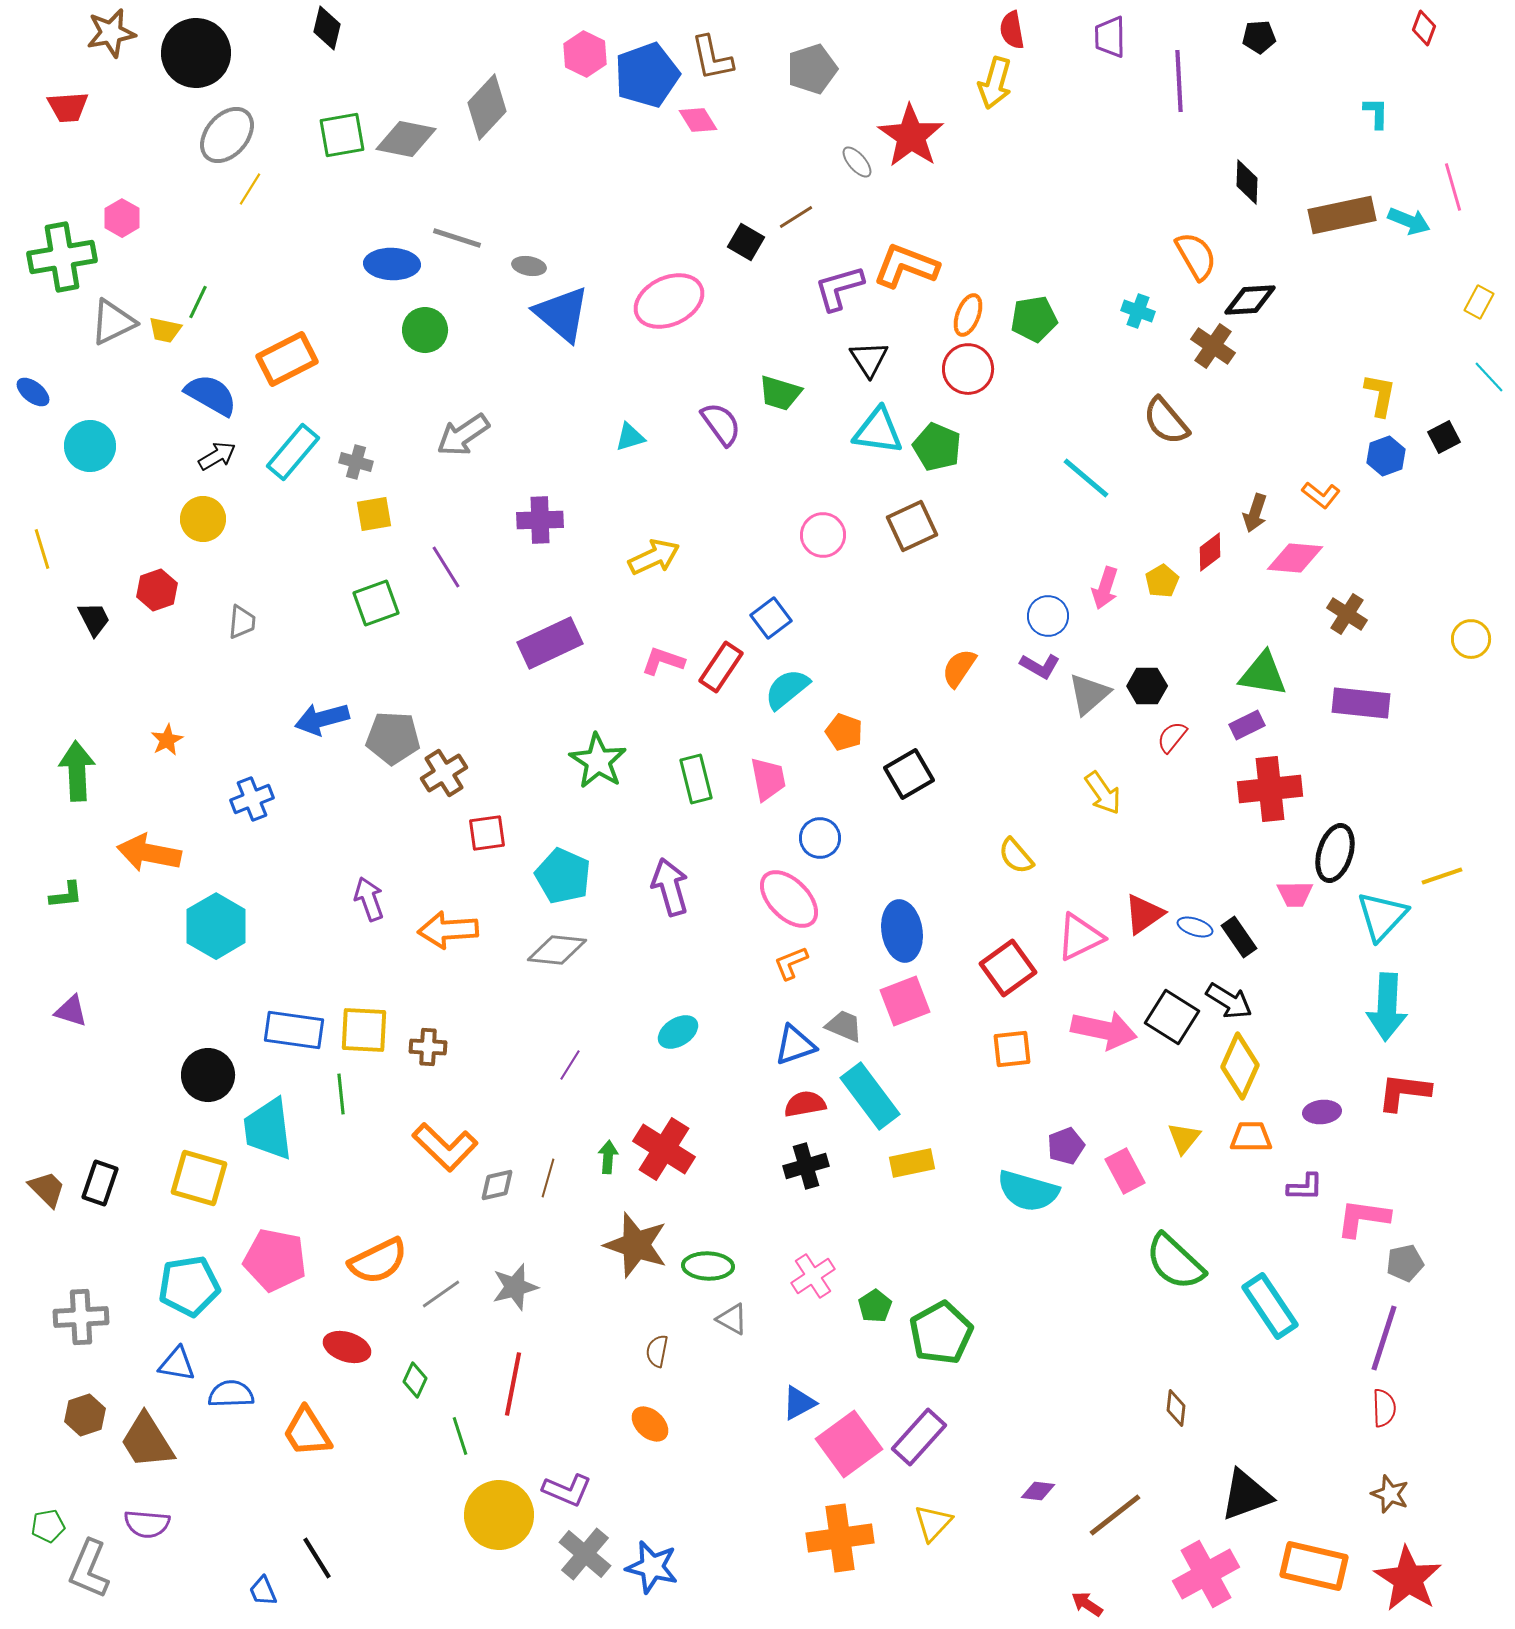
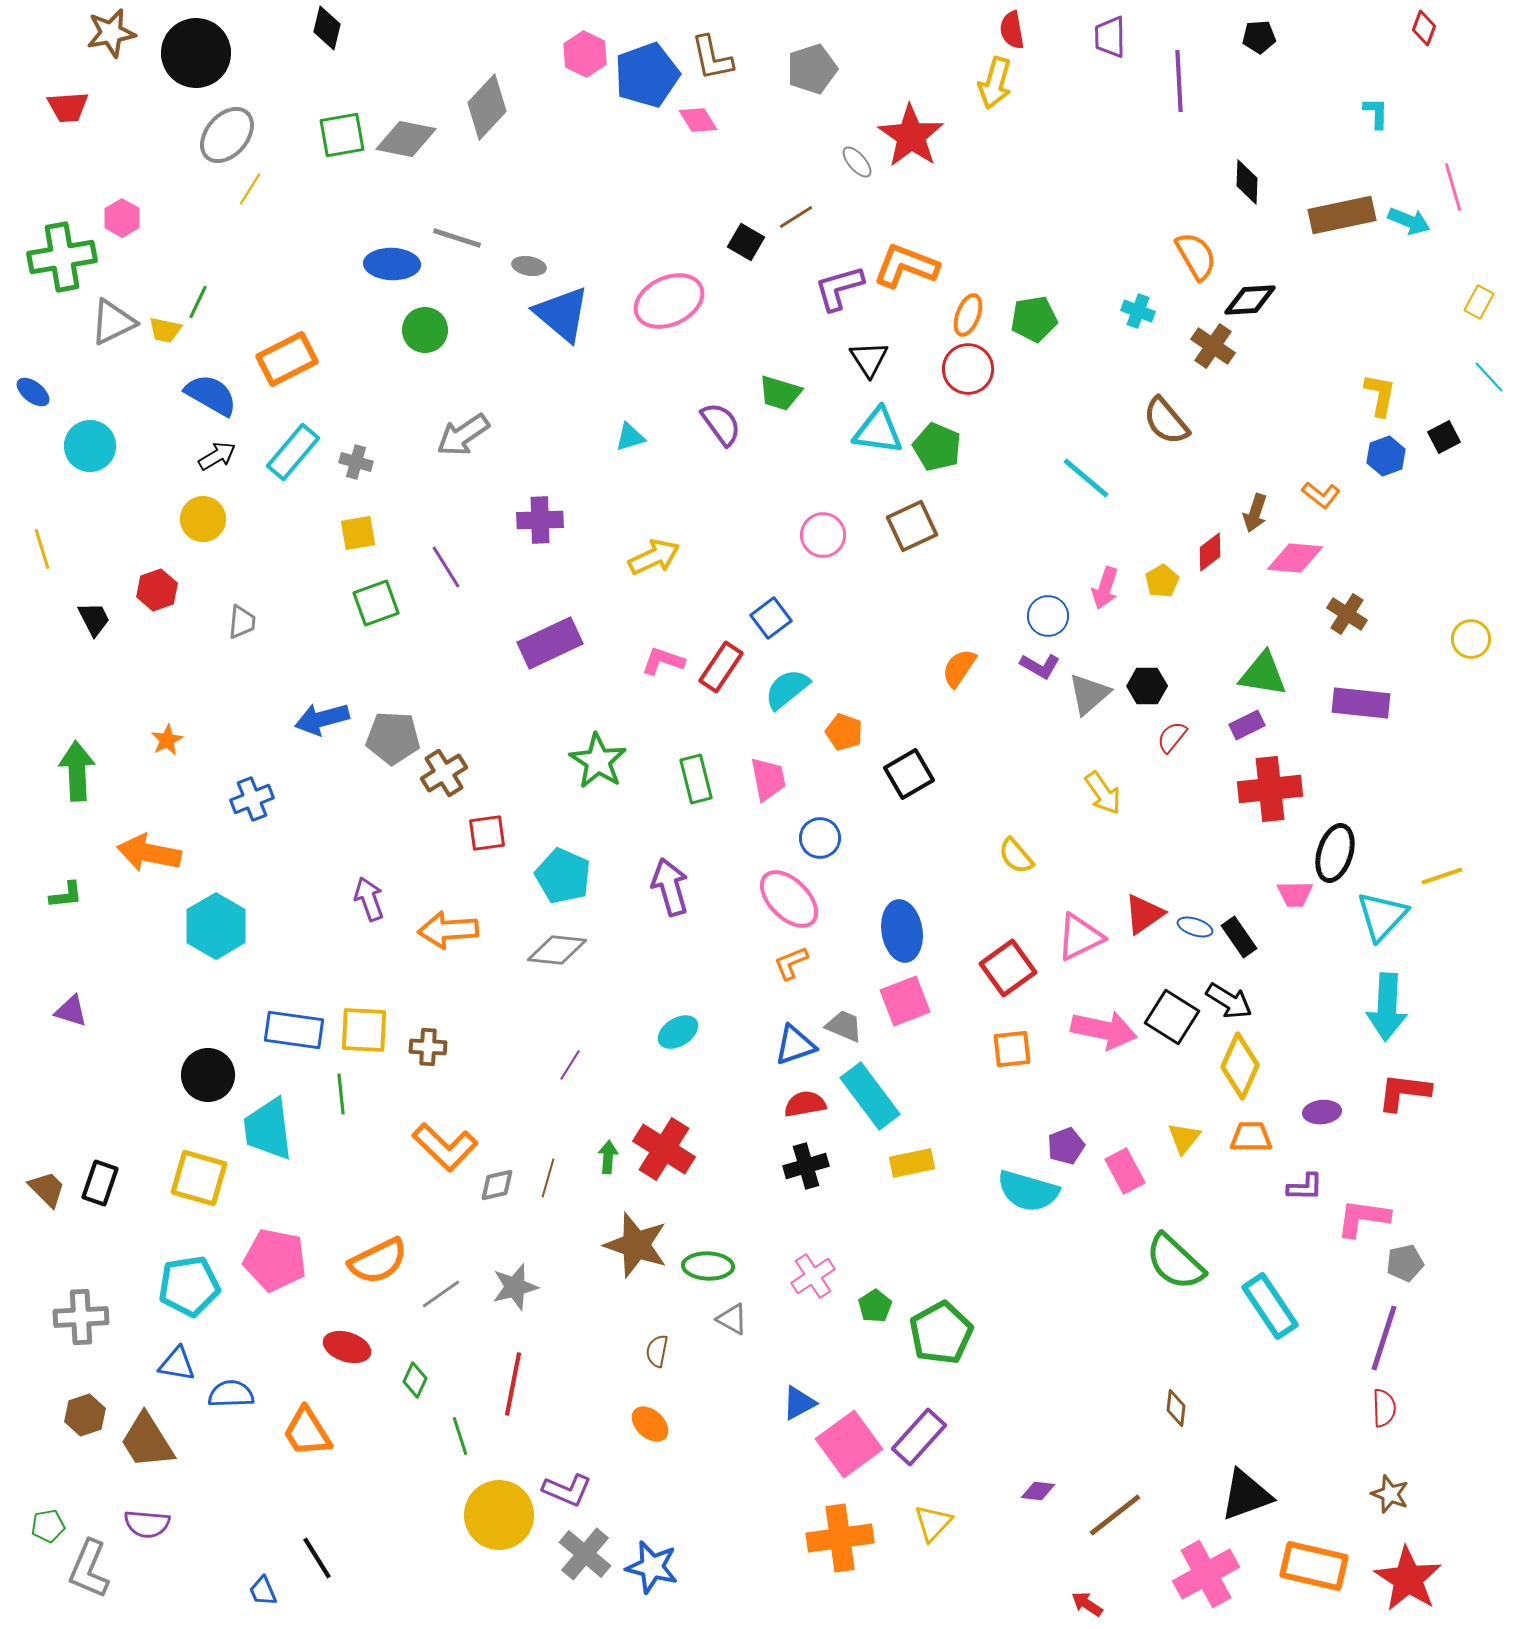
yellow square at (374, 514): moved 16 px left, 19 px down
